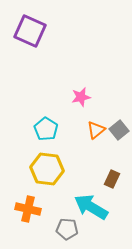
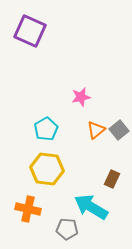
cyan pentagon: rotated 10 degrees clockwise
